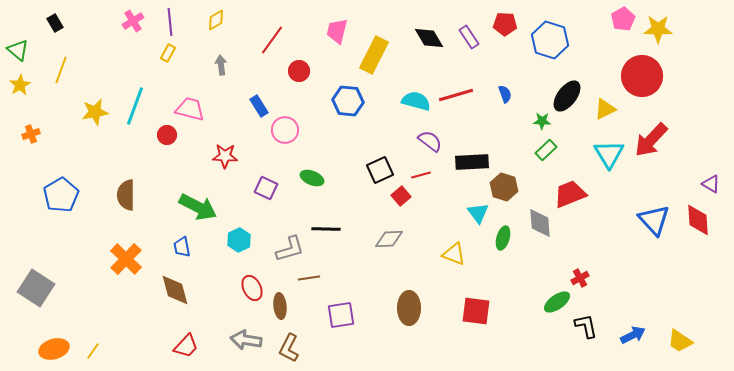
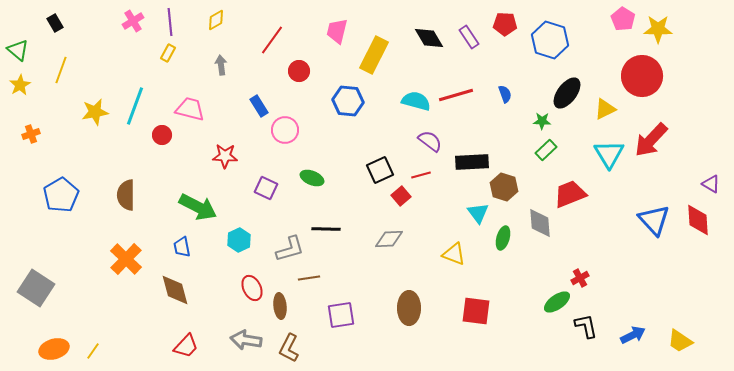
pink pentagon at (623, 19): rotated 10 degrees counterclockwise
black ellipse at (567, 96): moved 3 px up
red circle at (167, 135): moved 5 px left
